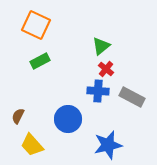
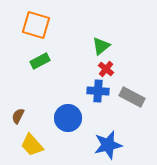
orange square: rotated 8 degrees counterclockwise
blue circle: moved 1 px up
